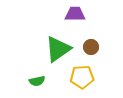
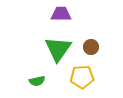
purple trapezoid: moved 14 px left
green triangle: rotated 20 degrees counterclockwise
